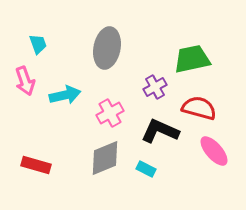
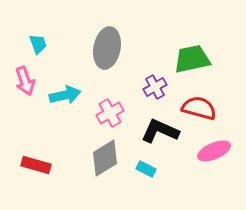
pink ellipse: rotated 72 degrees counterclockwise
gray diamond: rotated 9 degrees counterclockwise
